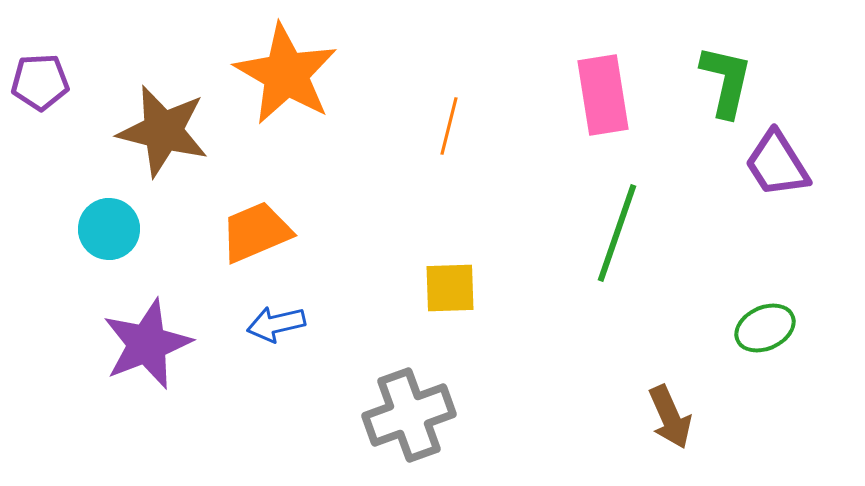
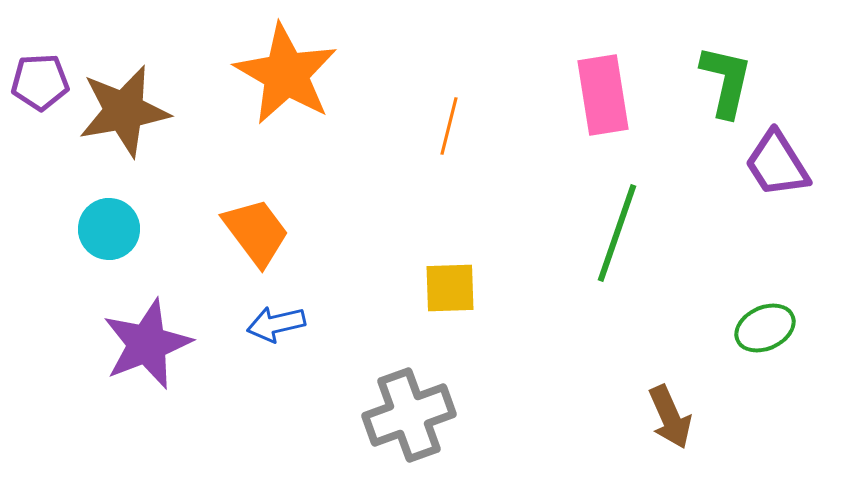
brown star: moved 39 px left, 20 px up; rotated 24 degrees counterclockwise
orange trapezoid: rotated 76 degrees clockwise
